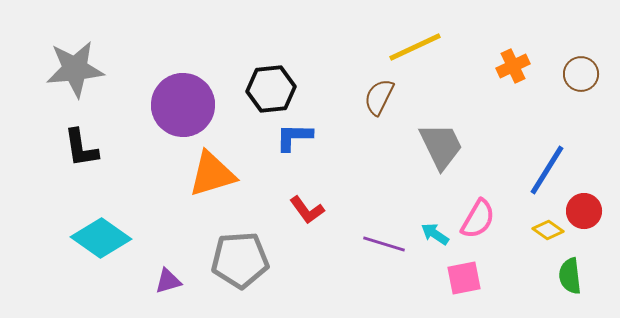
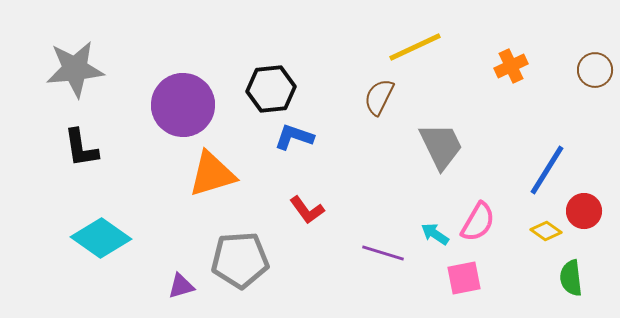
orange cross: moved 2 px left
brown circle: moved 14 px right, 4 px up
blue L-shape: rotated 18 degrees clockwise
pink semicircle: moved 3 px down
yellow diamond: moved 2 px left, 1 px down
purple line: moved 1 px left, 9 px down
green semicircle: moved 1 px right, 2 px down
purple triangle: moved 13 px right, 5 px down
